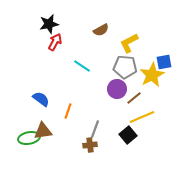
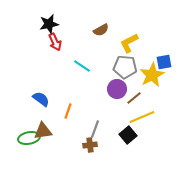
red arrow: rotated 126 degrees clockwise
